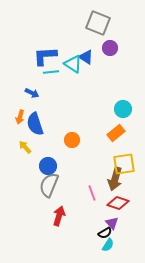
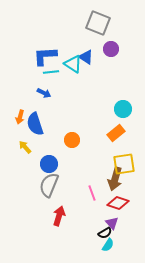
purple circle: moved 1 px right, 1 px down
blue arrow: moved 12 px right
blue circle: moved 1 px right, 2 px up
